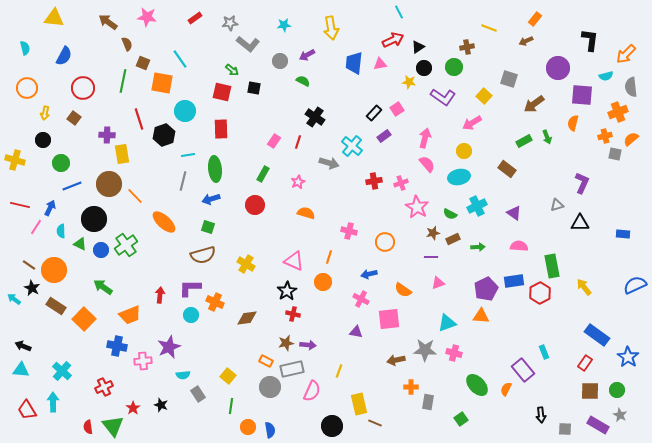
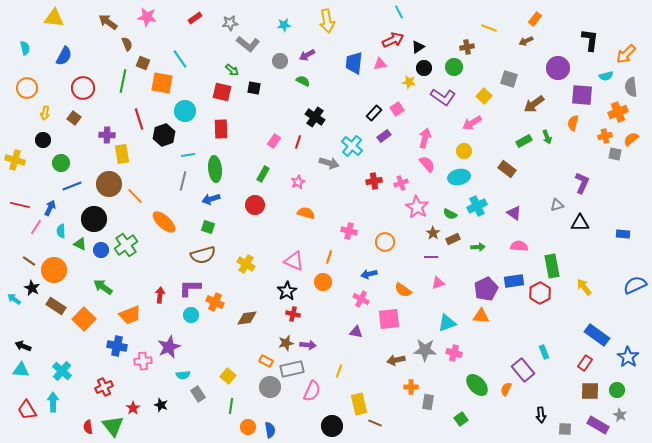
yellow arrow at (331, 28): moved 4 px left, 7 px up
brown star at (433, 233): rotated 24 degrees counterclockwise
brown line at (29, 265): moved 4 px up
